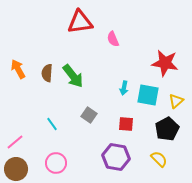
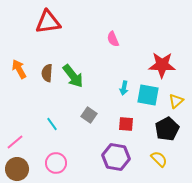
red triangle: moved 32 px left
red star: moved 3 px left, 2 px down; rotated 8 degrees counterclockwise
orange arrow: moved 1 px right
brown circle: moved 1 px right
